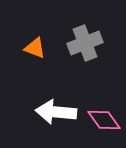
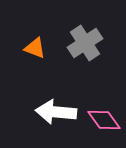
gray cross: rotated 12 degrees counterclockwise
